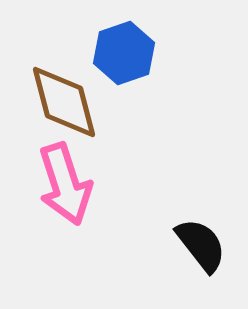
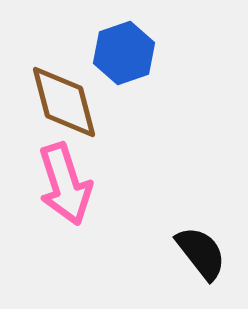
black semicircle: moved 8 px down
